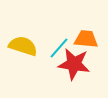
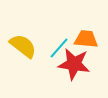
yellow semicircle: rotated 20 degrees clockwise
